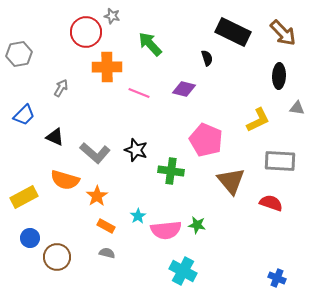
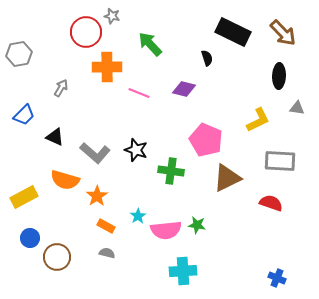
brown triangle: moved 4 px left, 3 px up; rotated 44 degrees clockwise
cyan cross: rotated 32 degrees counterclockwise
